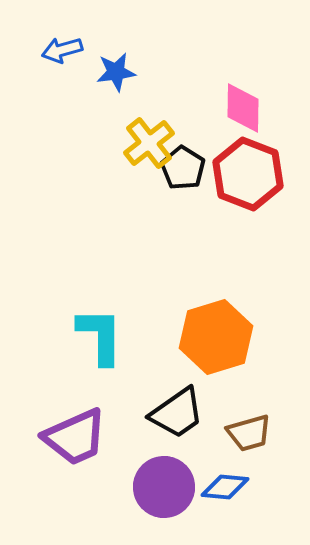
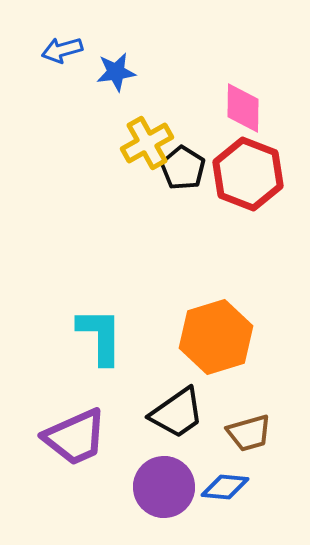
yellow cross: moved 2 px left; rotated 9 degrees clockwise
